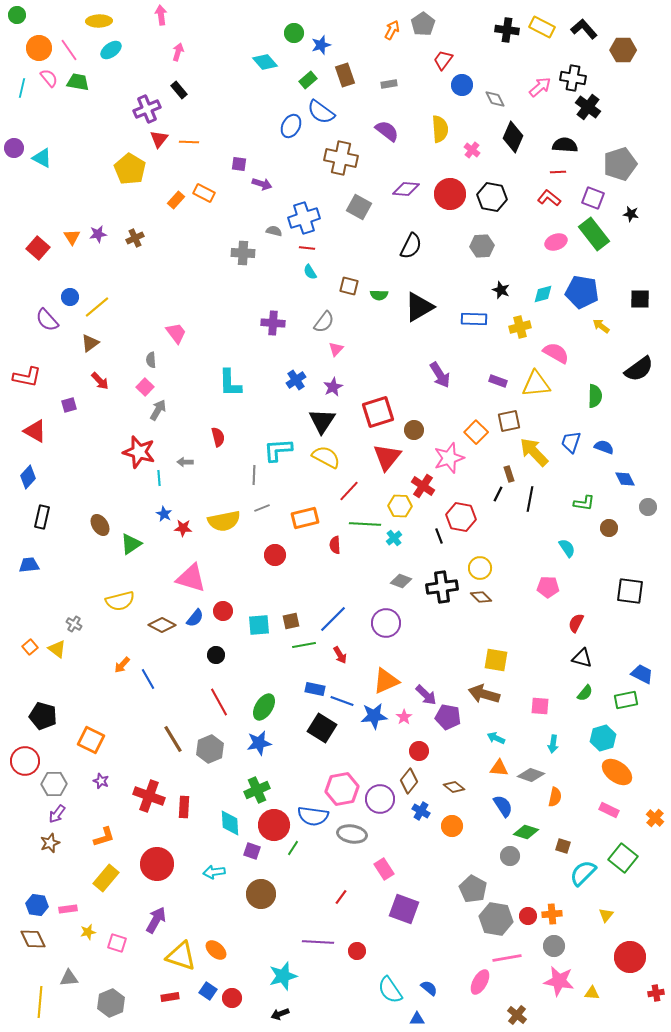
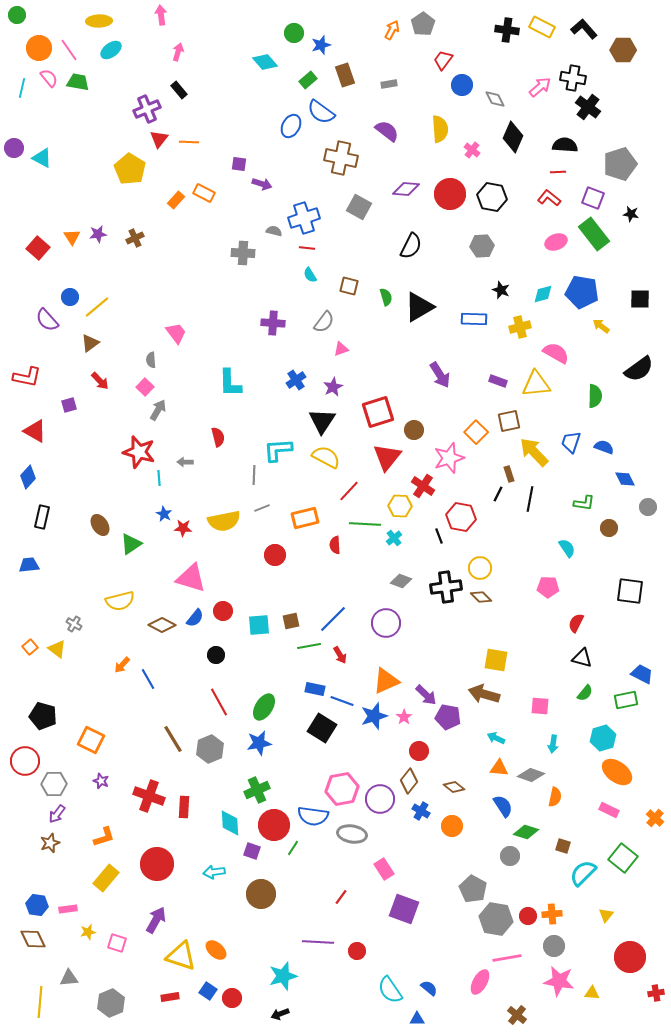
cyan semicircle at (310, 272): moved 3 px down
green semicircle at (379, 295): moved 7 px right, 2 px down; rotated 108 degrees counterclockwise
pink triangle at (336, 349): moved 5 px right; rotated 28 degrees clockwise
black cross at (442, 587): moved 4 px right
green line at (304, 645): moved 5 px right, 1 px down
blue star at (374, 716): rotated 12 degrees counterclockwise
